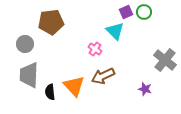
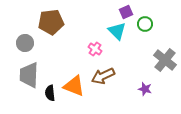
green circle: moved 1 px right, 12 px down
cyan triangle: moved 2 px right
gray circle: moved 1 px up
orange triangle: rotated 25 degrees counterclockwise
black semicircle: moved 1 px down
